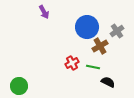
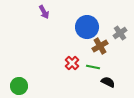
gray cross: moved 3 px right, 2 px down
red cross: rotated 16 degrees counterclockwise
